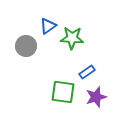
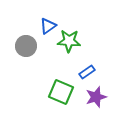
green star: moved 3 px left, 3 px down
green square: moved 2 px left; rotated 15 degrees clockwise
